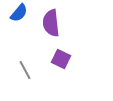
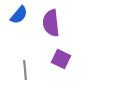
blue semicircle: moved 2 px down
gray line: rotated 24 degrees clockwise
